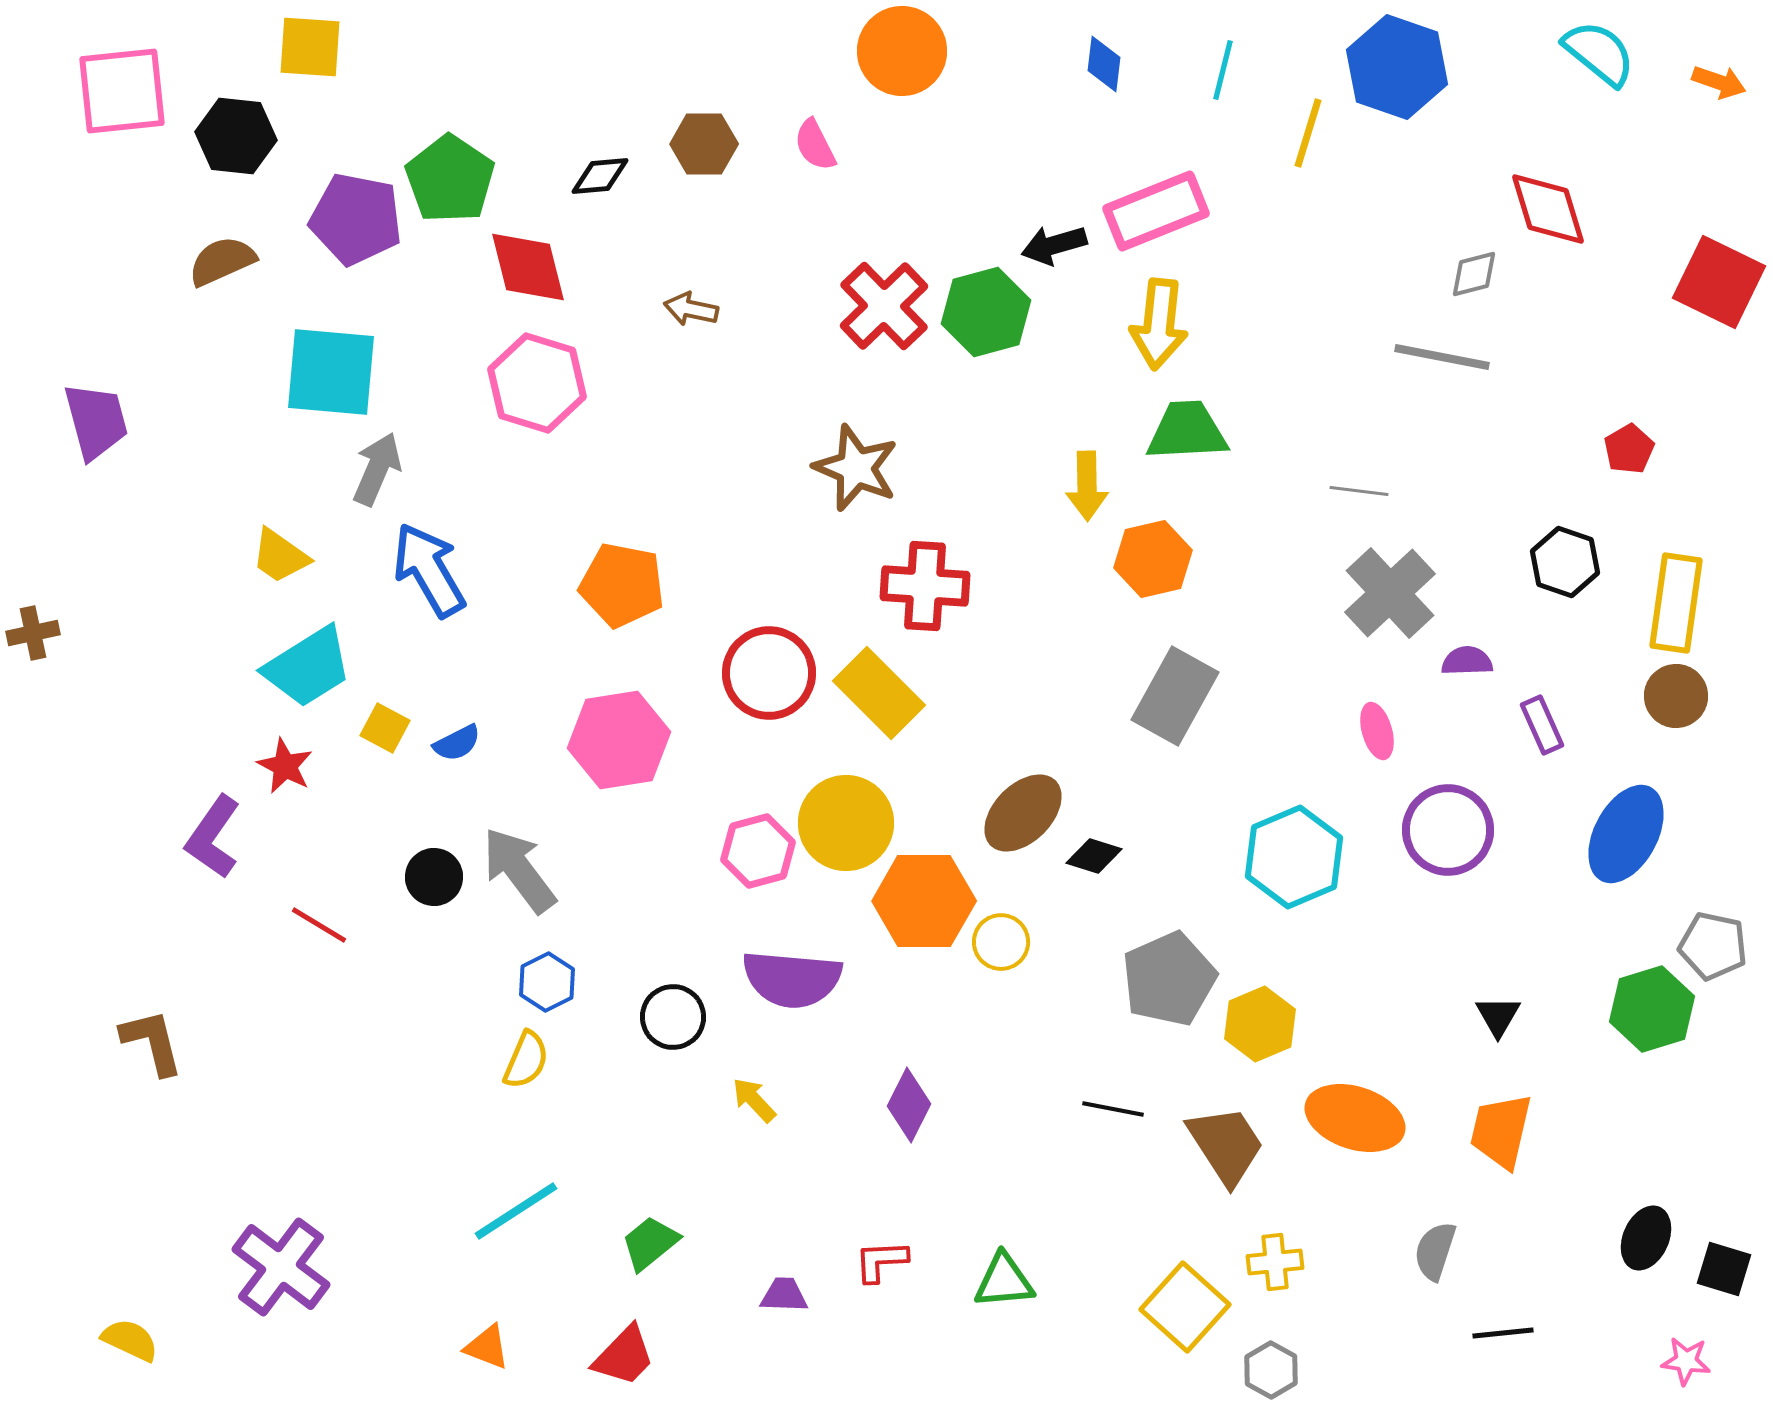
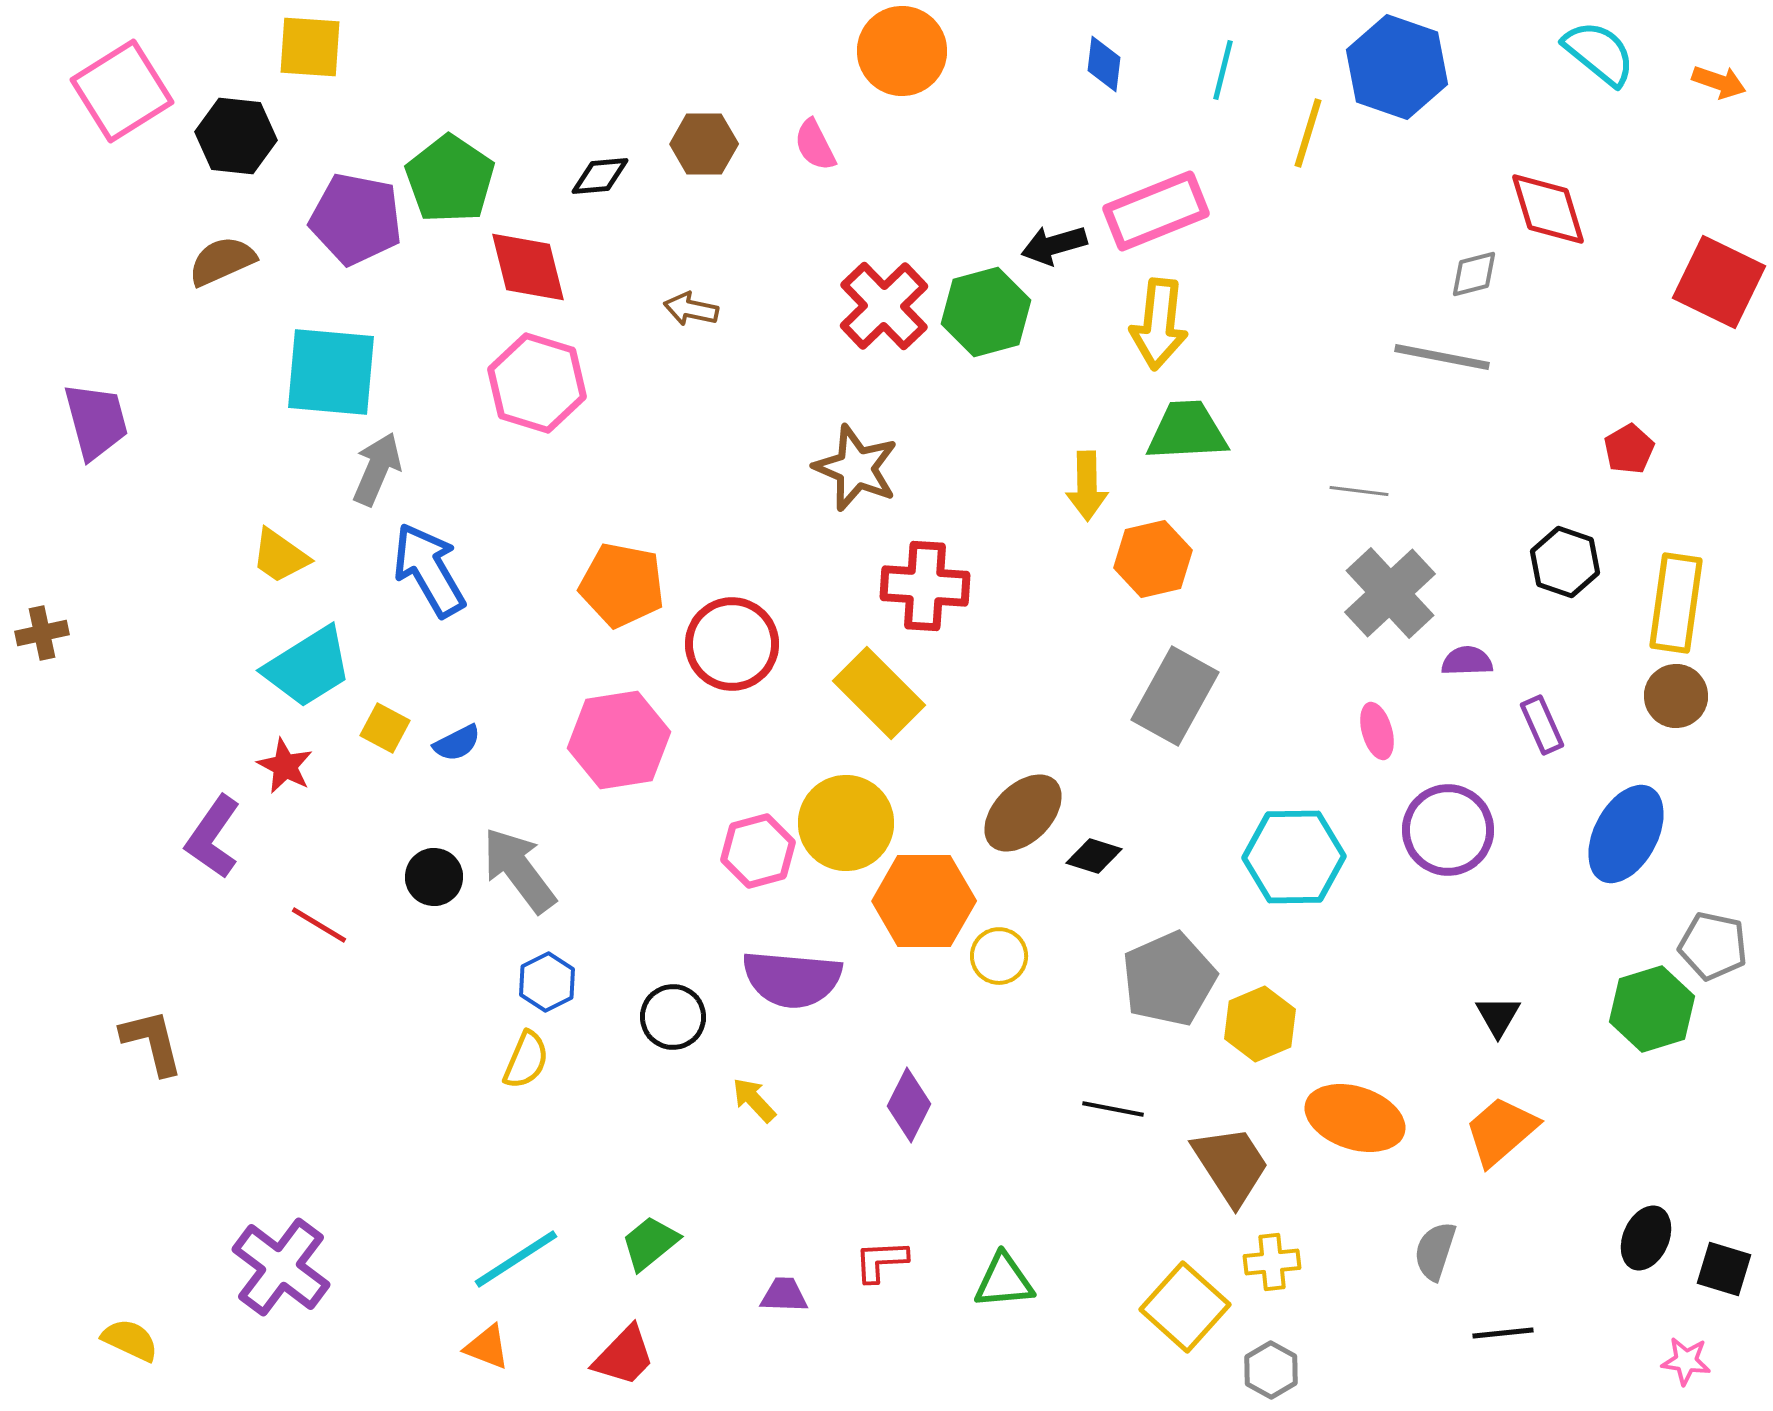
pink square at (122, 91): rotated 26 degrees counterclockwise
brown cross at (33, 633): moved 9 px right
red circle at (769, 673): moved 37 px left, 29 px up
cyan hexagon at (1294, 857): rotated 22 degrees clockwise
yellow circle at (1001, 942): moved 2 px left, 14 px down
orange trapezoid at (1501, 1131): rotated 36 degrees clockwise
brown trapezoid at (1226, 1145): moved 5 px right, 20 px down
cyan line at (516, 1211): moved 48 px down
yellow cross at (1275, 1262): moved 3 px left
